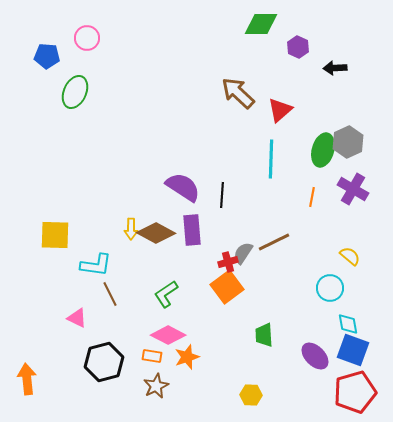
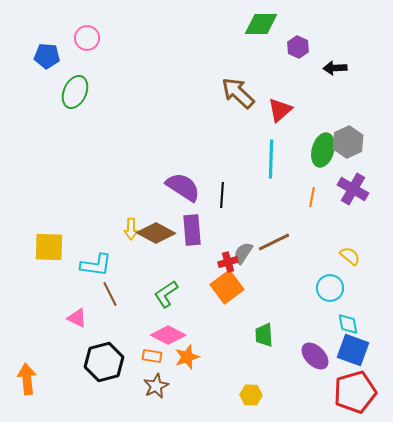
yellow square at (55, 235): moved 6 px left, 12 px down
